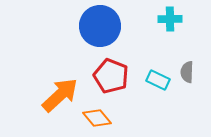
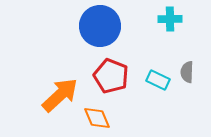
orange diamond: rotated 16 degrees clockwise
